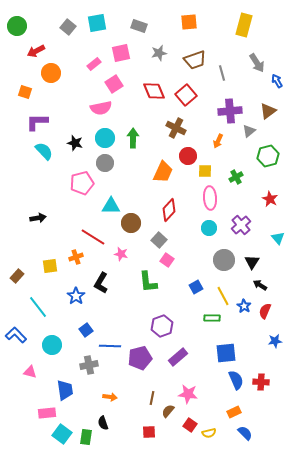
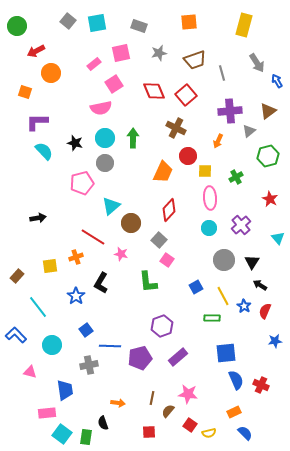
gray square at (68, 27): moved 6 px up
cyan triangle at (111, 206): rotated 42 degrees counterclockwise
red cross at (261, 382): moved 3 px down; rotated 21 degrees clockwise
orange arrow at (110, 397): moved 8 px right, 6 px down
